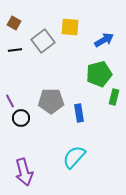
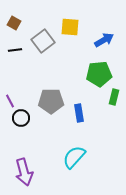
green pentagon: rotated 10 degrees clockwise
